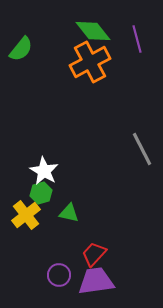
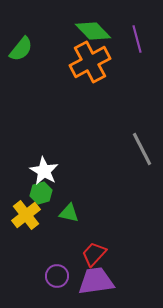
green diamond: rotated 6 degrees counterclockwise
purple circle: moved 2 px left, 1 px down
